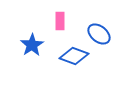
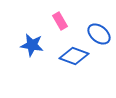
pink rectangle: rotated 30 degrees counterclockwise
blue star: rotated 30 degrees counterclockwise
